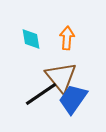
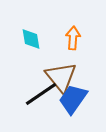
orange arrow: moved 6 px right
